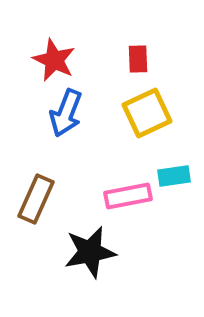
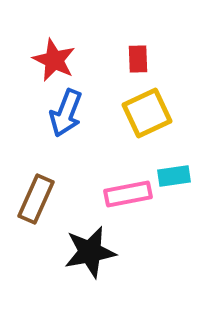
pink rectangle: moved 2 px up
